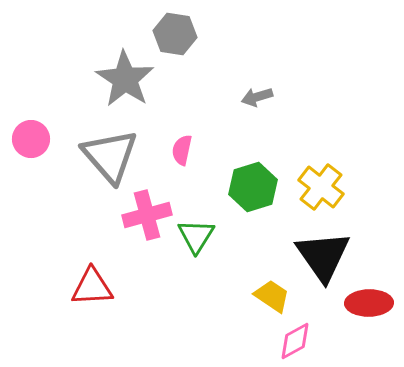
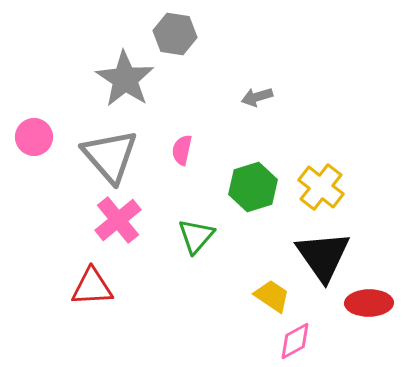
pink circle: moved 3 px right, 2 px up
pink cross: moved 29 px left, 5 px down; rotated 24 degrees counterclockwise
green triangle: rotated 9 degrees clockwise
